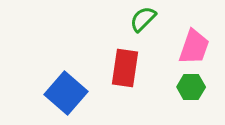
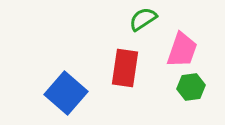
green semicircle: rotated 12 degrees clockwise
pink trapezoid: moved 12 px left, 3 px down
green hexagon: rotated 8 degrees counterclockwise
